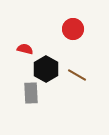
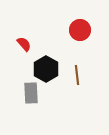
red circle: moved 7 px right, 1 px down
red semicircle: moved 1 px left, 5 px up; rotated 35 degrees clockwise
brown line: rotated 54 degrees clockwise
